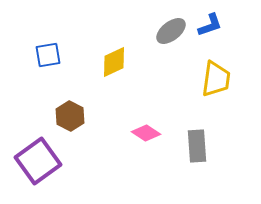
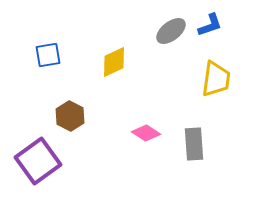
gray rectangle: moved 3 px left, 2 px up
